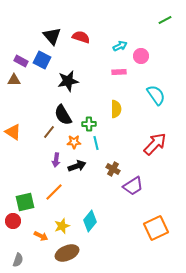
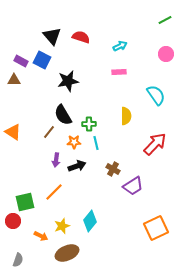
pink circle: moved 25 px right, 2 px up
yellow semicircle: moved 10 px right, 7 px down
